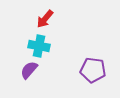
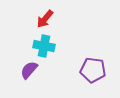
cyan cross: moved 5 px right
